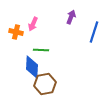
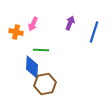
purple arrow: moved 1 px left, 6 px down
